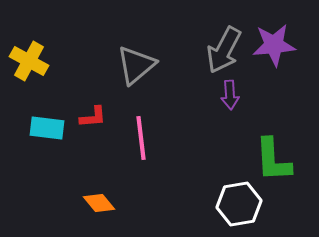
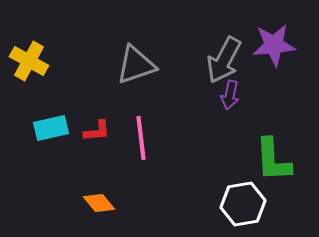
gray arrow: moved 10 px down
gray triangle: rotated 21 degrees clockwise
purple arrow: rotated 16 degrees clockwise
red L-shape: moved 4 px right, 14 px down
cyan rectangle: moved 4 px right; rotated 20 degrees counterclockwise
white hexagon: moved 4 px right
